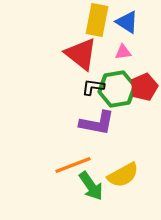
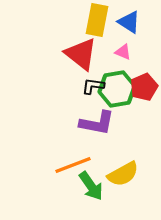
blue triangle: moved 2 px right
pink triangle: rotated 30 degrees clockwise
black L-shape: moved 1 px up
yellow semicircle: moved 1 px up
